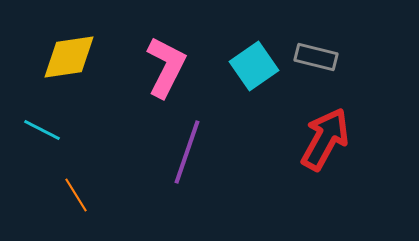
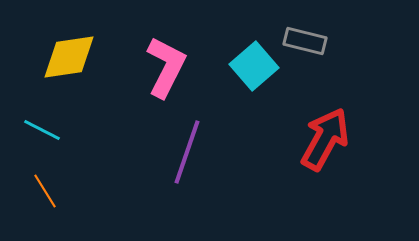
gray rectangle: moved 11 px left, 16 px up
cyan square: rotated 6 degrees counterclockwise
orange line: moved 31 px left, 4 px up
